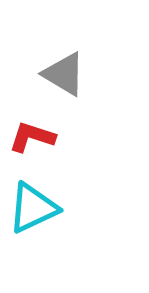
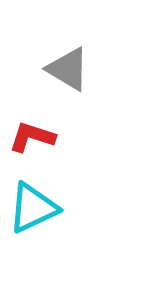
gray triangle: moved 4 px right, 5 px up
